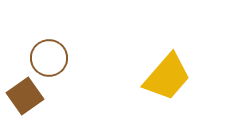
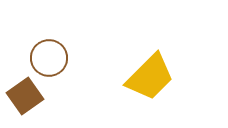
yellow trapezoid: moved 17 px left; rotated 4 degrees clockwise
